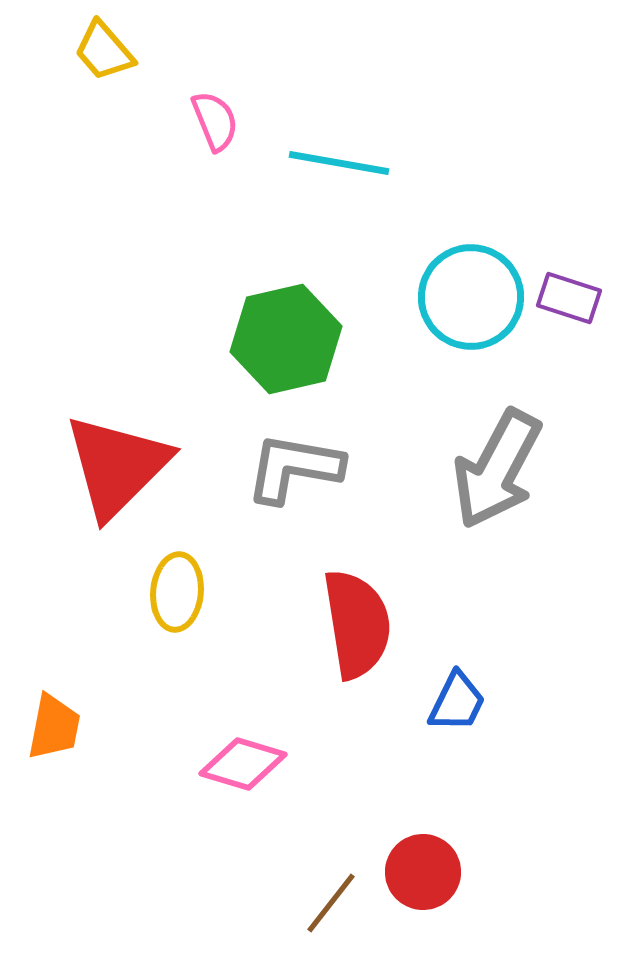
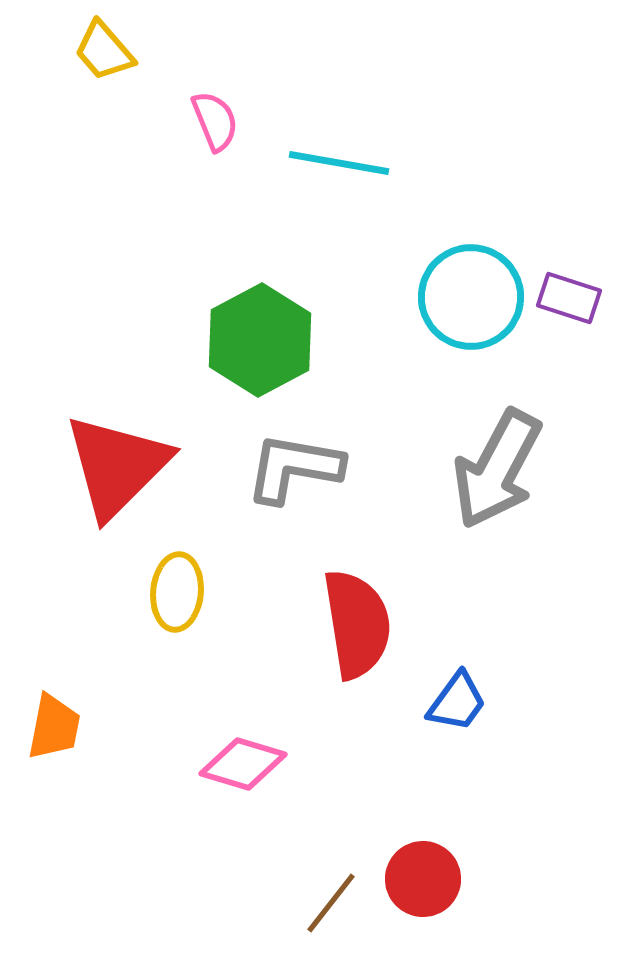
green hexagon: moved 26 px left, 1 px down; rotated 15 degrees counterclockwise
blue trapezoid: rotated 10 degrees clockwise
red circle: moved 7 px down
